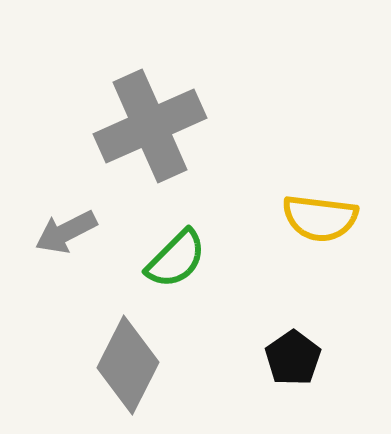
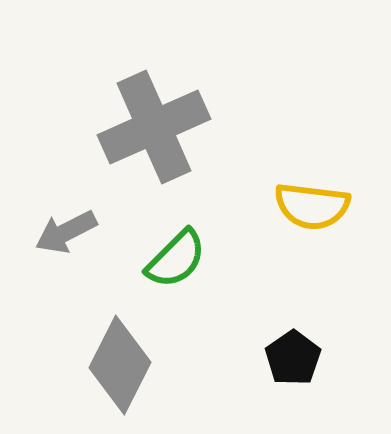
gray cross: moved 4 px right, 1 px down
yellow semicircle: moved 8 px left, 12 px up
gray diamond: moved 8 px left
